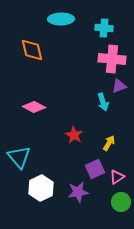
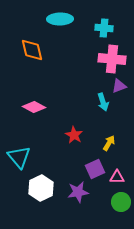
cyan ellipse: moved 1 px left
pink triangle: rotated 35 degrees clockwise
